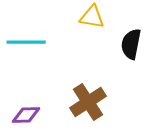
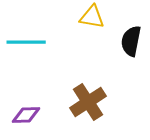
black semicircle: moved 3 px up
